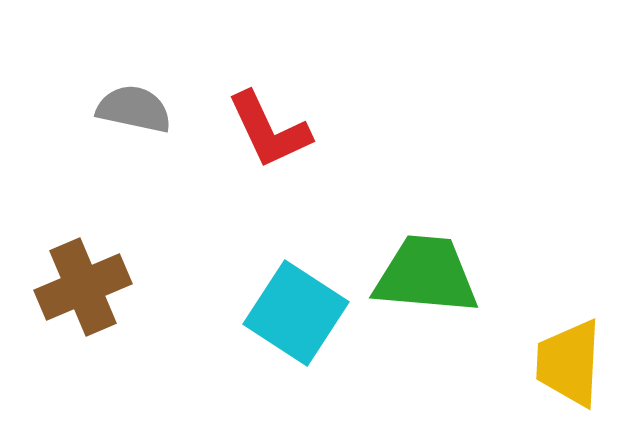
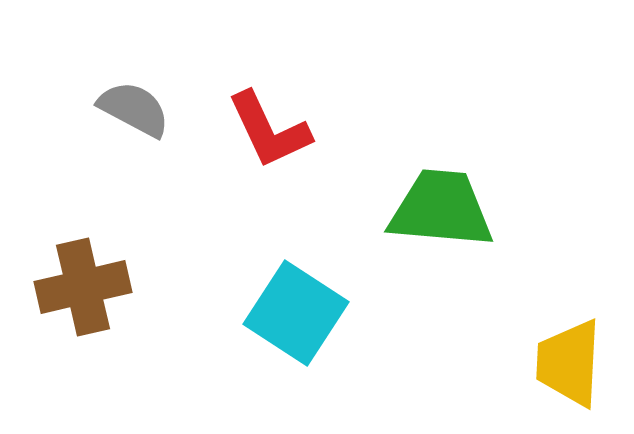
gray semicircle: rotated 16 degrees clockwise
green trapezoid: moved 15 px right, 66 px up
brown cross: rotated 10 degrees clockwise
